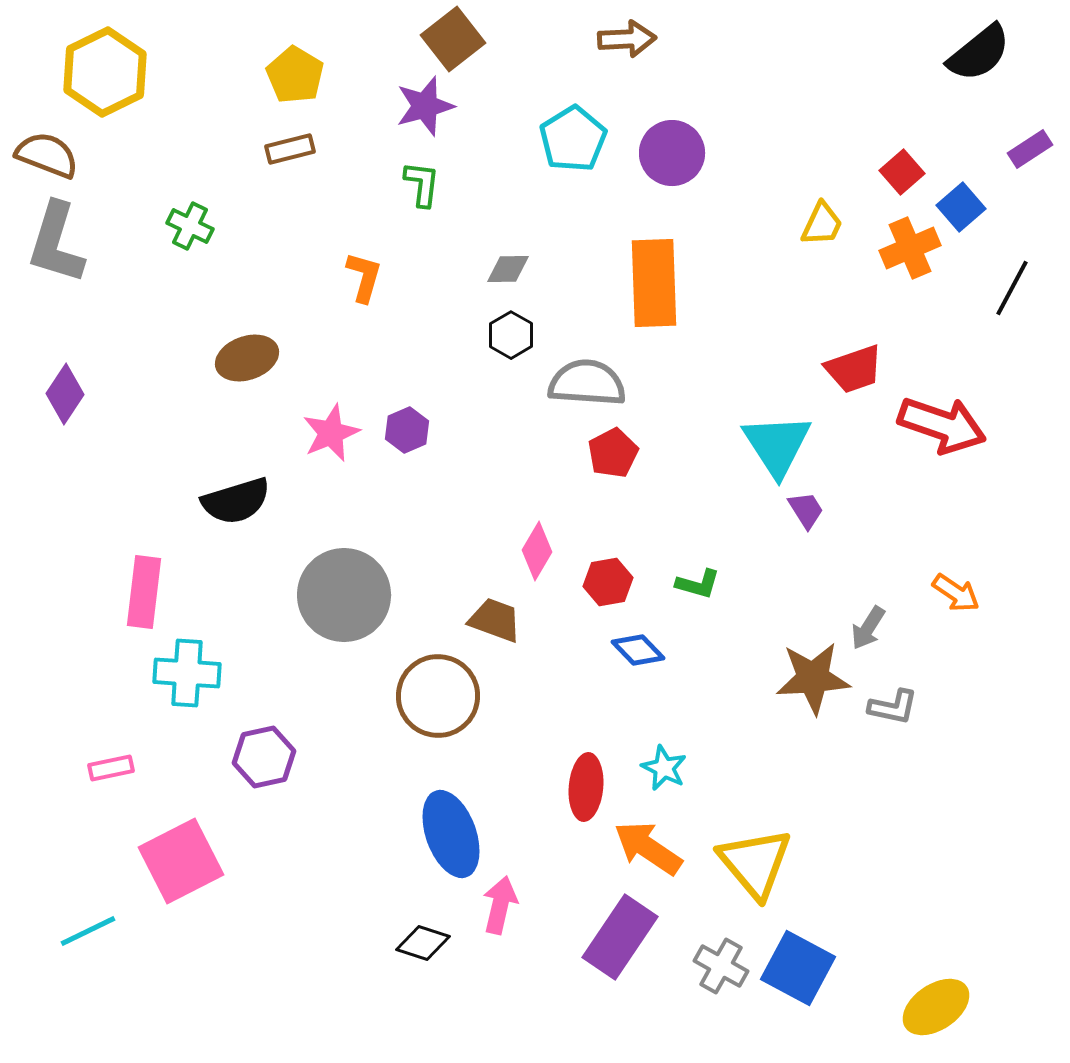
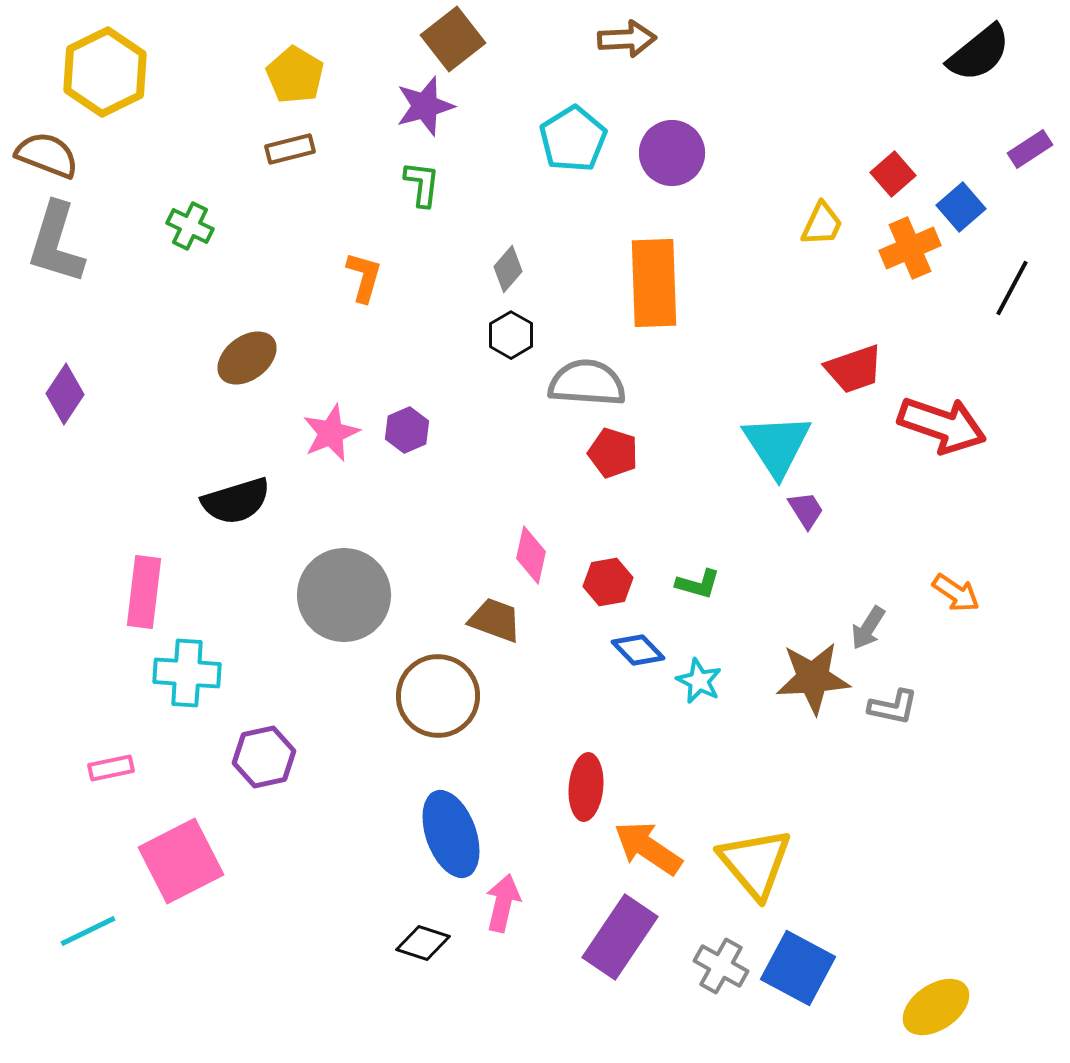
red square at (902, 172): moved 9 px left, 2 px down
gray diamond at (508, 269): rotated 48 degrees counterclockwise
brown ellipse at (247, 358): rotated 18 degrees counterclockwise
red pentagon at (613, 453): rotated 27 degrees counterclockwise
pink diamond at (537, 551): moved 6 px left, 4 px down; rotated 18 degrees counterclockwise
cyan star at (664, 768): moved 35 px right, 87 px up
pink arrow at (500, 905): moved 3 px right, 2 px up
